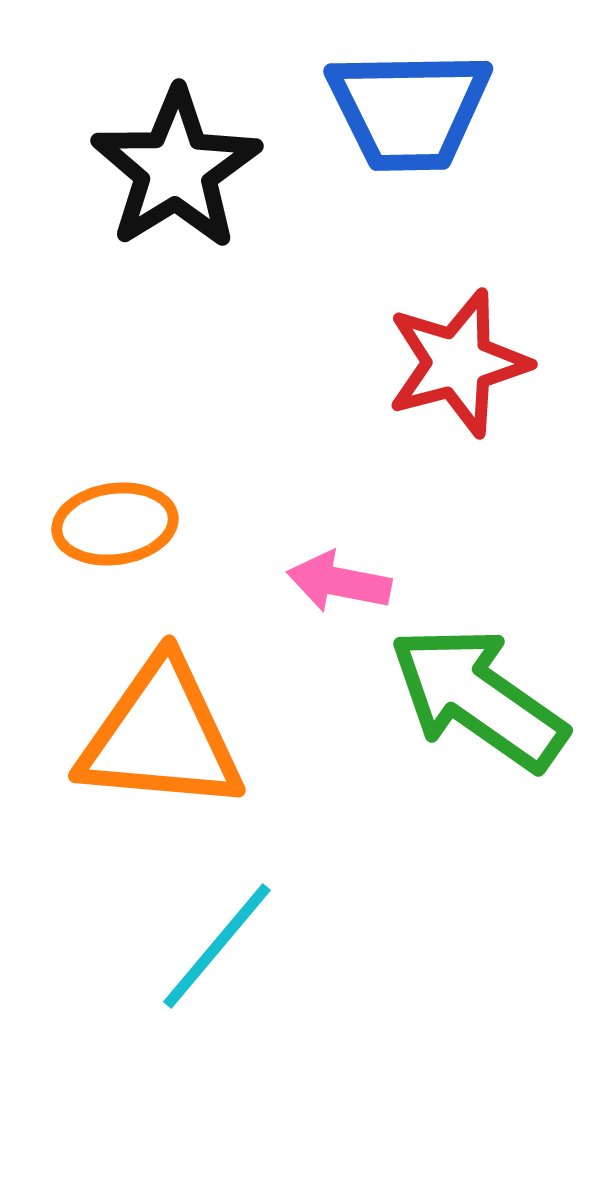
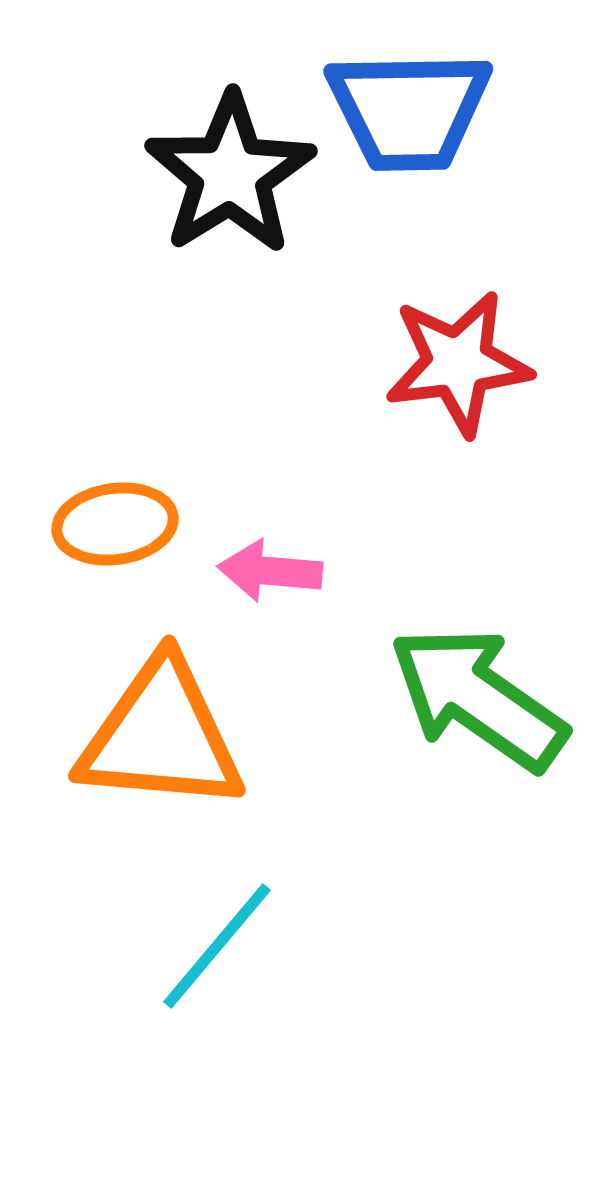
black star: moved 54 px right, 5 px down
red star: rotated 8 degrees clockwise
pink arrow: moved 69 px left, 11 px up; rotated 6 degrees counterclockwise
